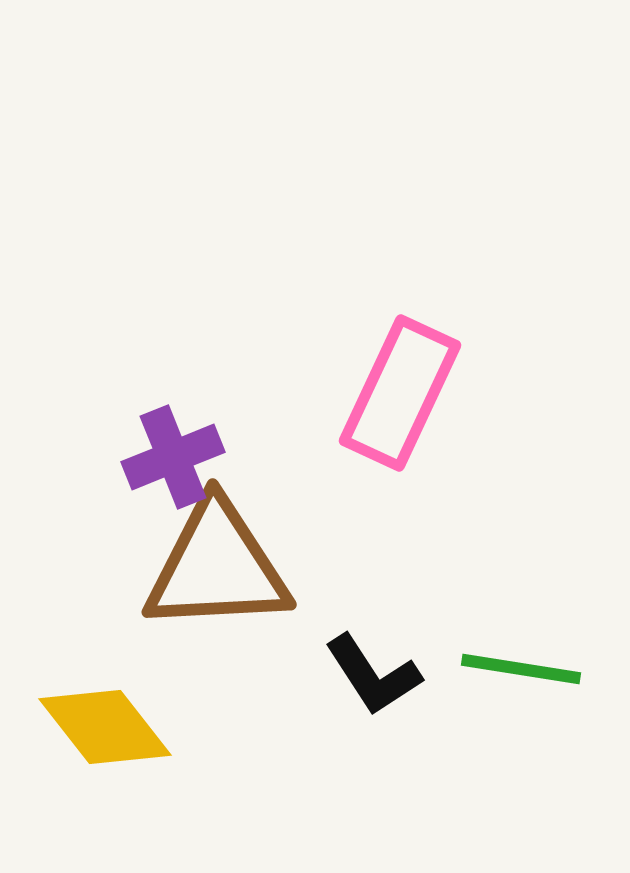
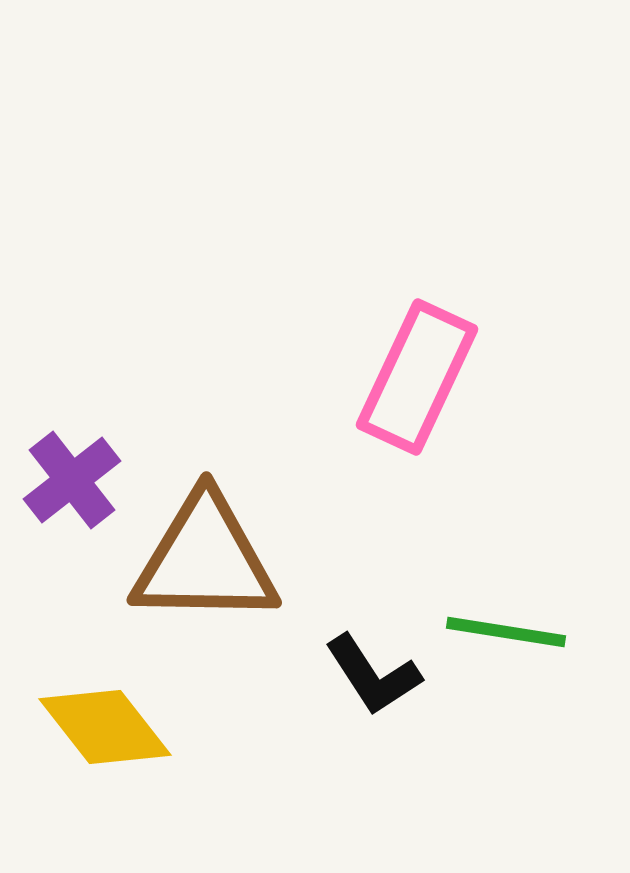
pink rectangle: moved 17 px right, 16 px up
purple cross: moved 101 px left, 23 px down; rotated 16 degrees counterclockwise
brown triangle: moved 12 px left, 7 px up; rotated 4 degrees clockwise
green line: moved 15 px left, 37 px up
